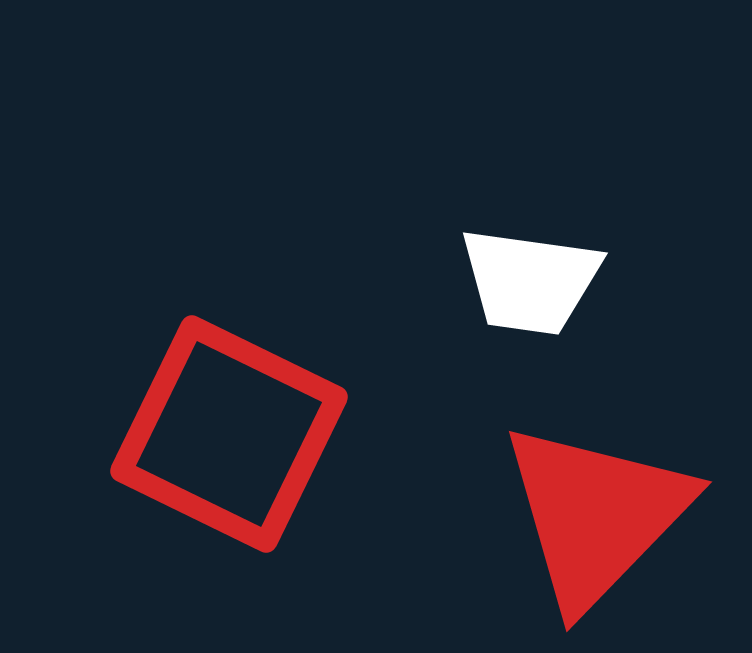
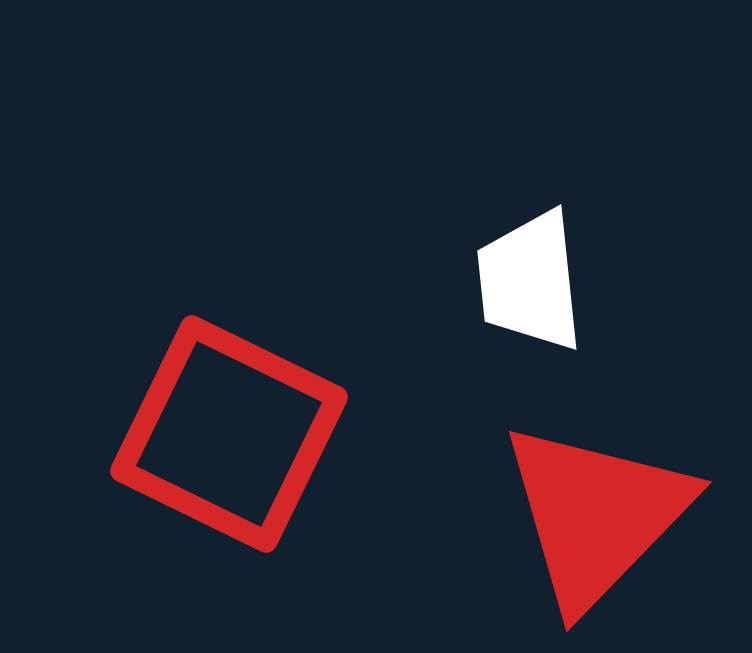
white trapezoid: rotated 76 degrees clockwise
